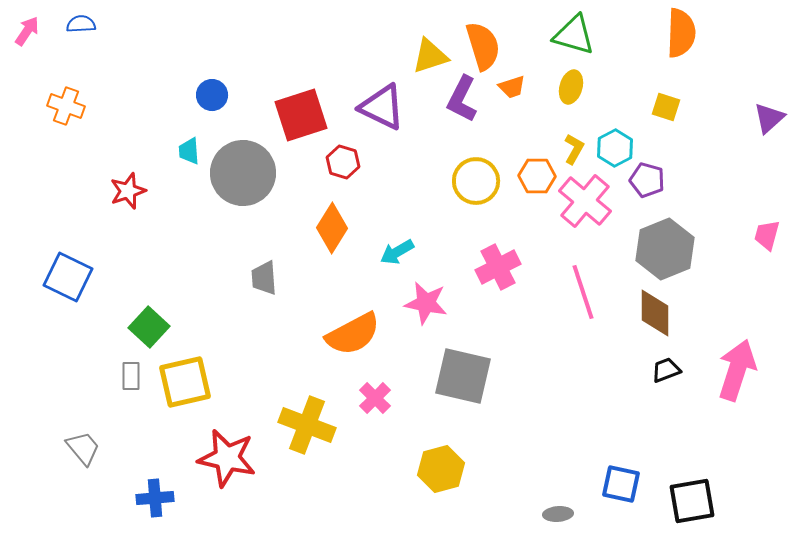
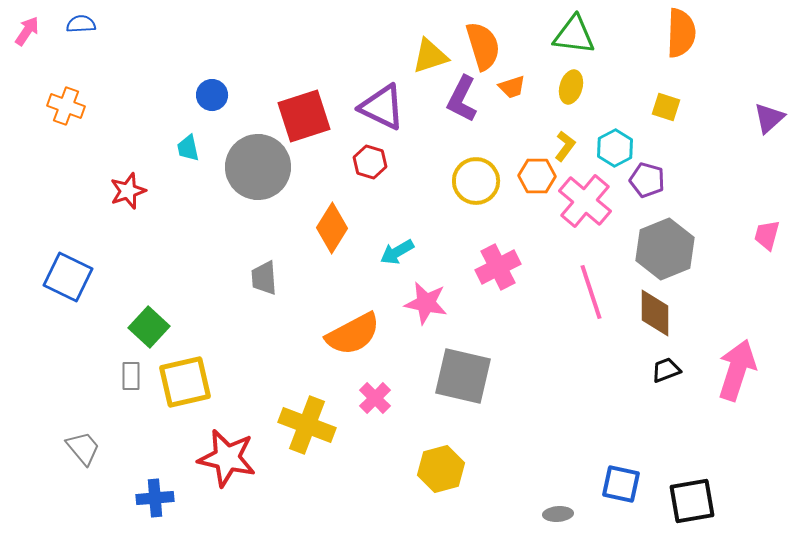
green triangle at (574, 35): rotated 9 degrees counterclockwise
red square at (301, 115): moved 3 px right, 1 px down
yellow L-shape at (574, 149): moved 9 px left, 3 px up; rotated 8 degrees clockwise
cyan trapezoid at (189, 151): moved 1 px left, 3 px up; rotated 8 degrees counterclockwise
red hexagon at (343, 162): moved 27 px right
gray circle at (243, 173): moved 15 px right, 6 px up
pink line at (583, 292): moved 8 px right
